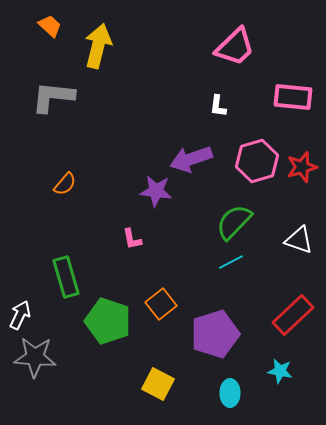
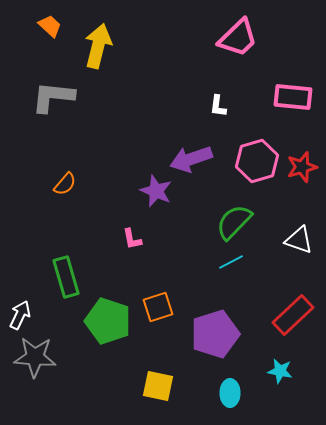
pink trapezoid: moved 3 px right, 9 px up
purple star: rotated 16 degrees clockwise
orange square: moved 3 px left, 3 px down; rotated 20 degrees clockwise
yellow square: moved 2 px down; rotated 16 degrees counterclockwise
